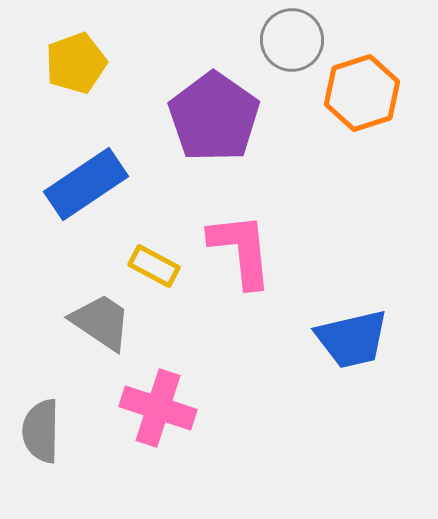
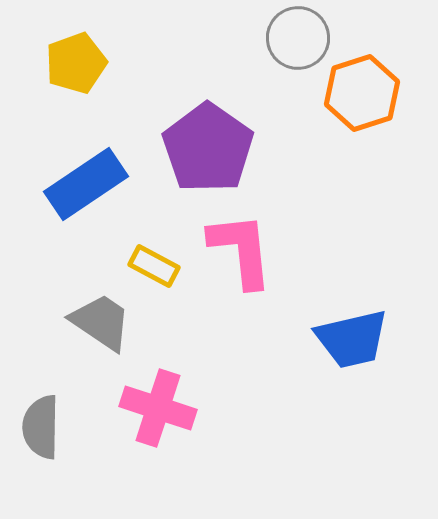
gray circle: moved 6 px right, 2 px up
purple pentagon: moved 6 px left, 31 px down
gray semicircle: moved 4 px up
